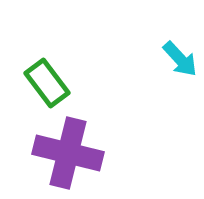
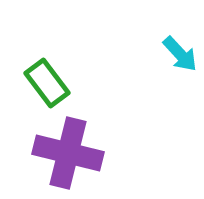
cyan arrow: moved 5 px up
